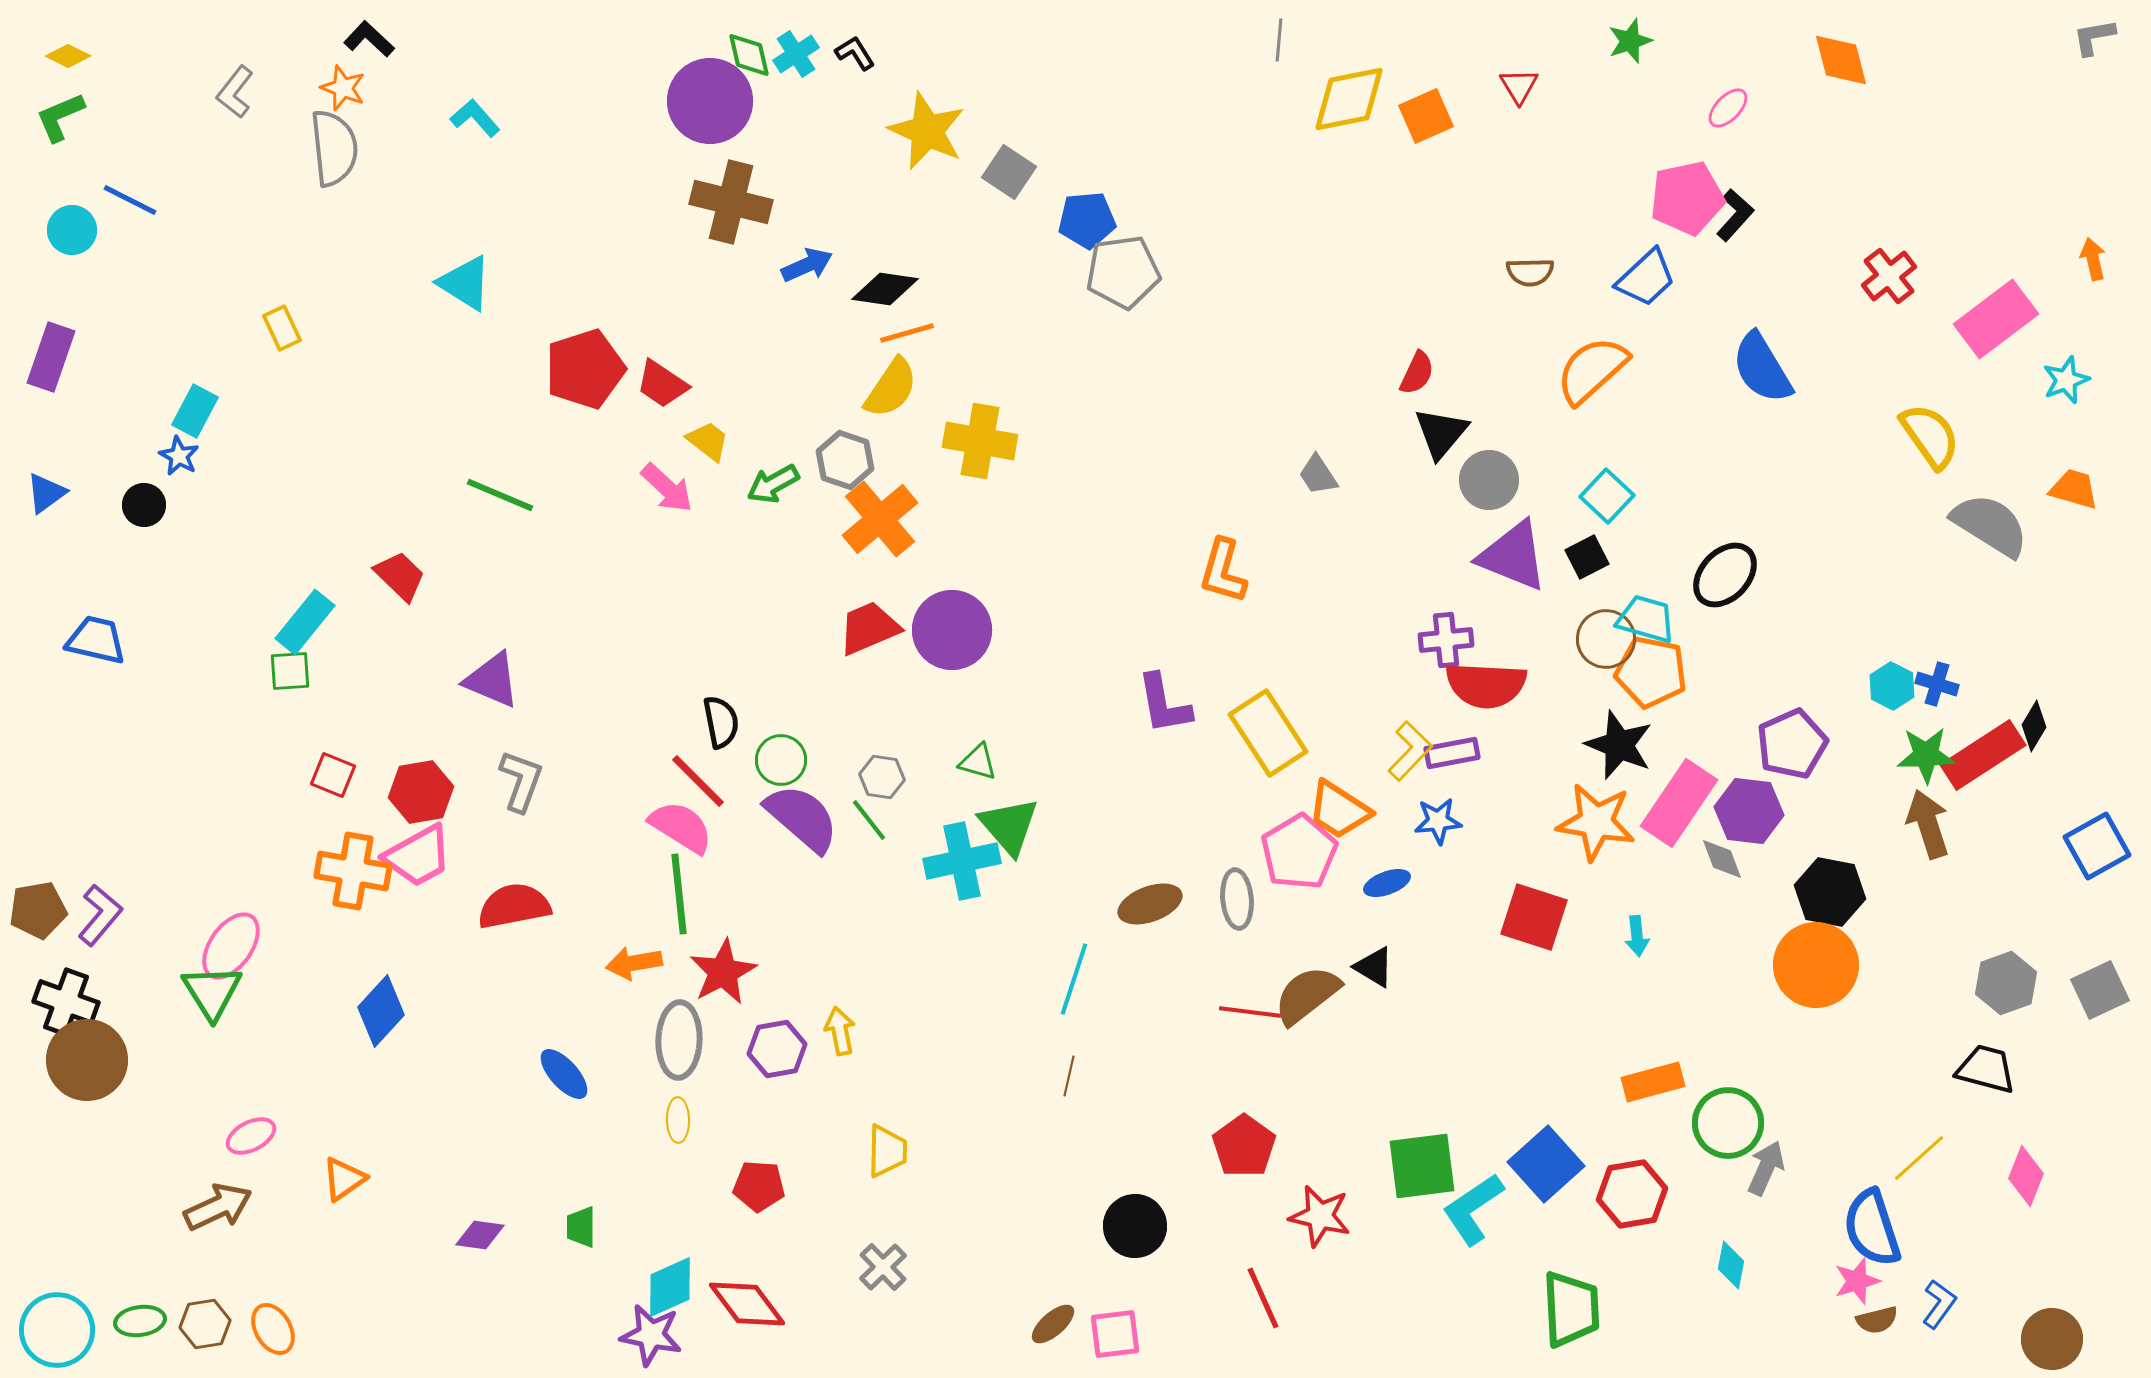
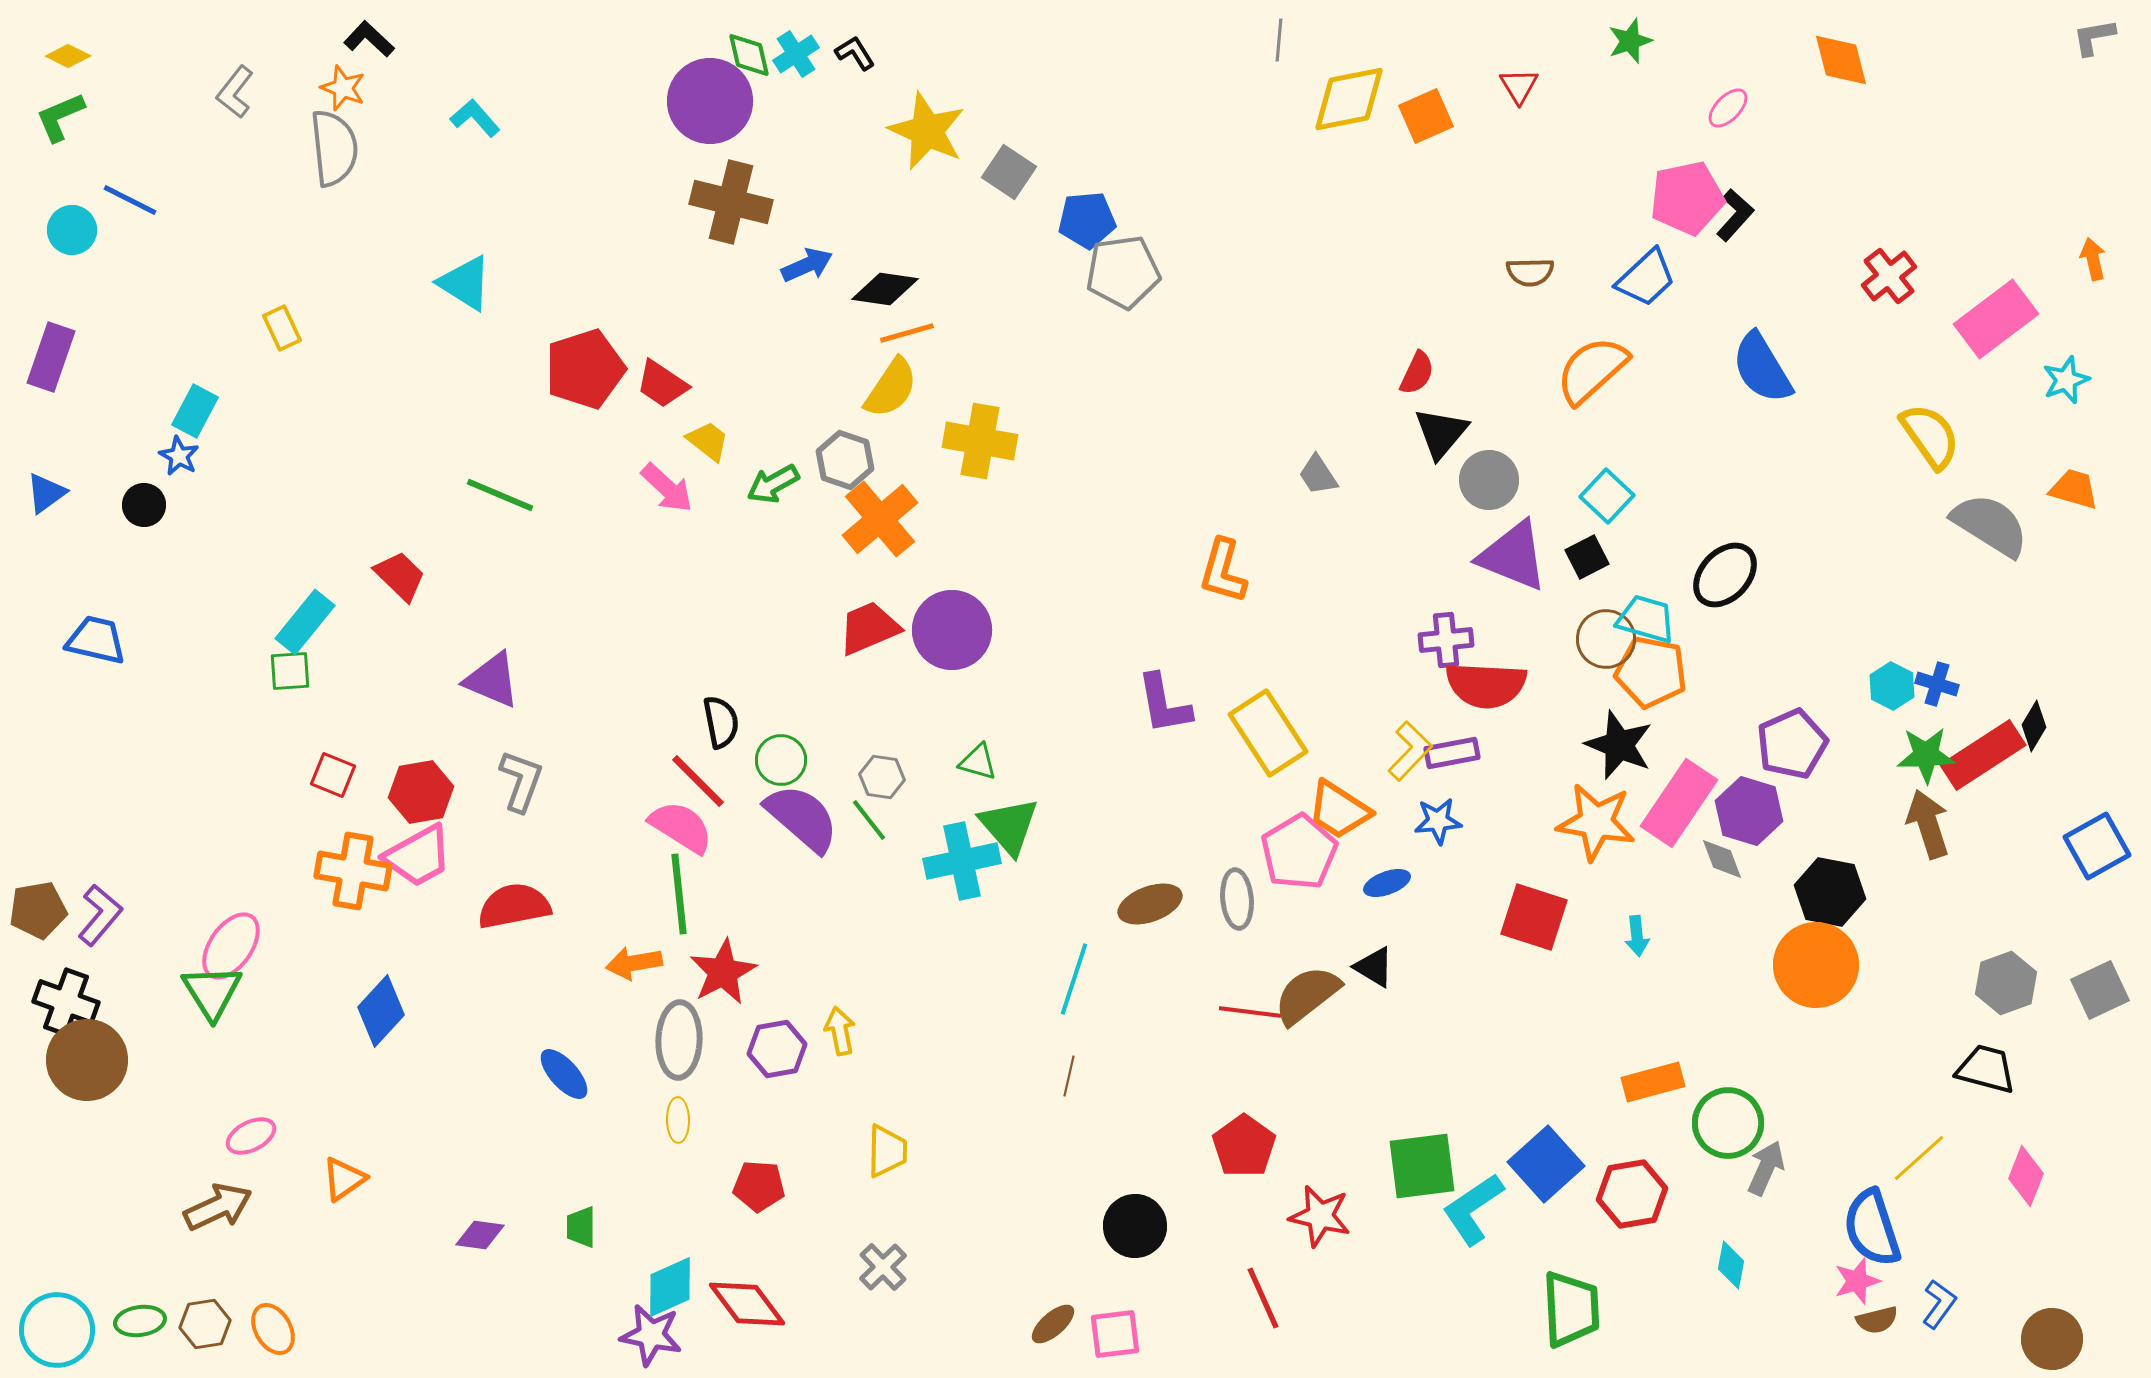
purple hexagon at (1749, 811): rotated 10 degrees clockwise
